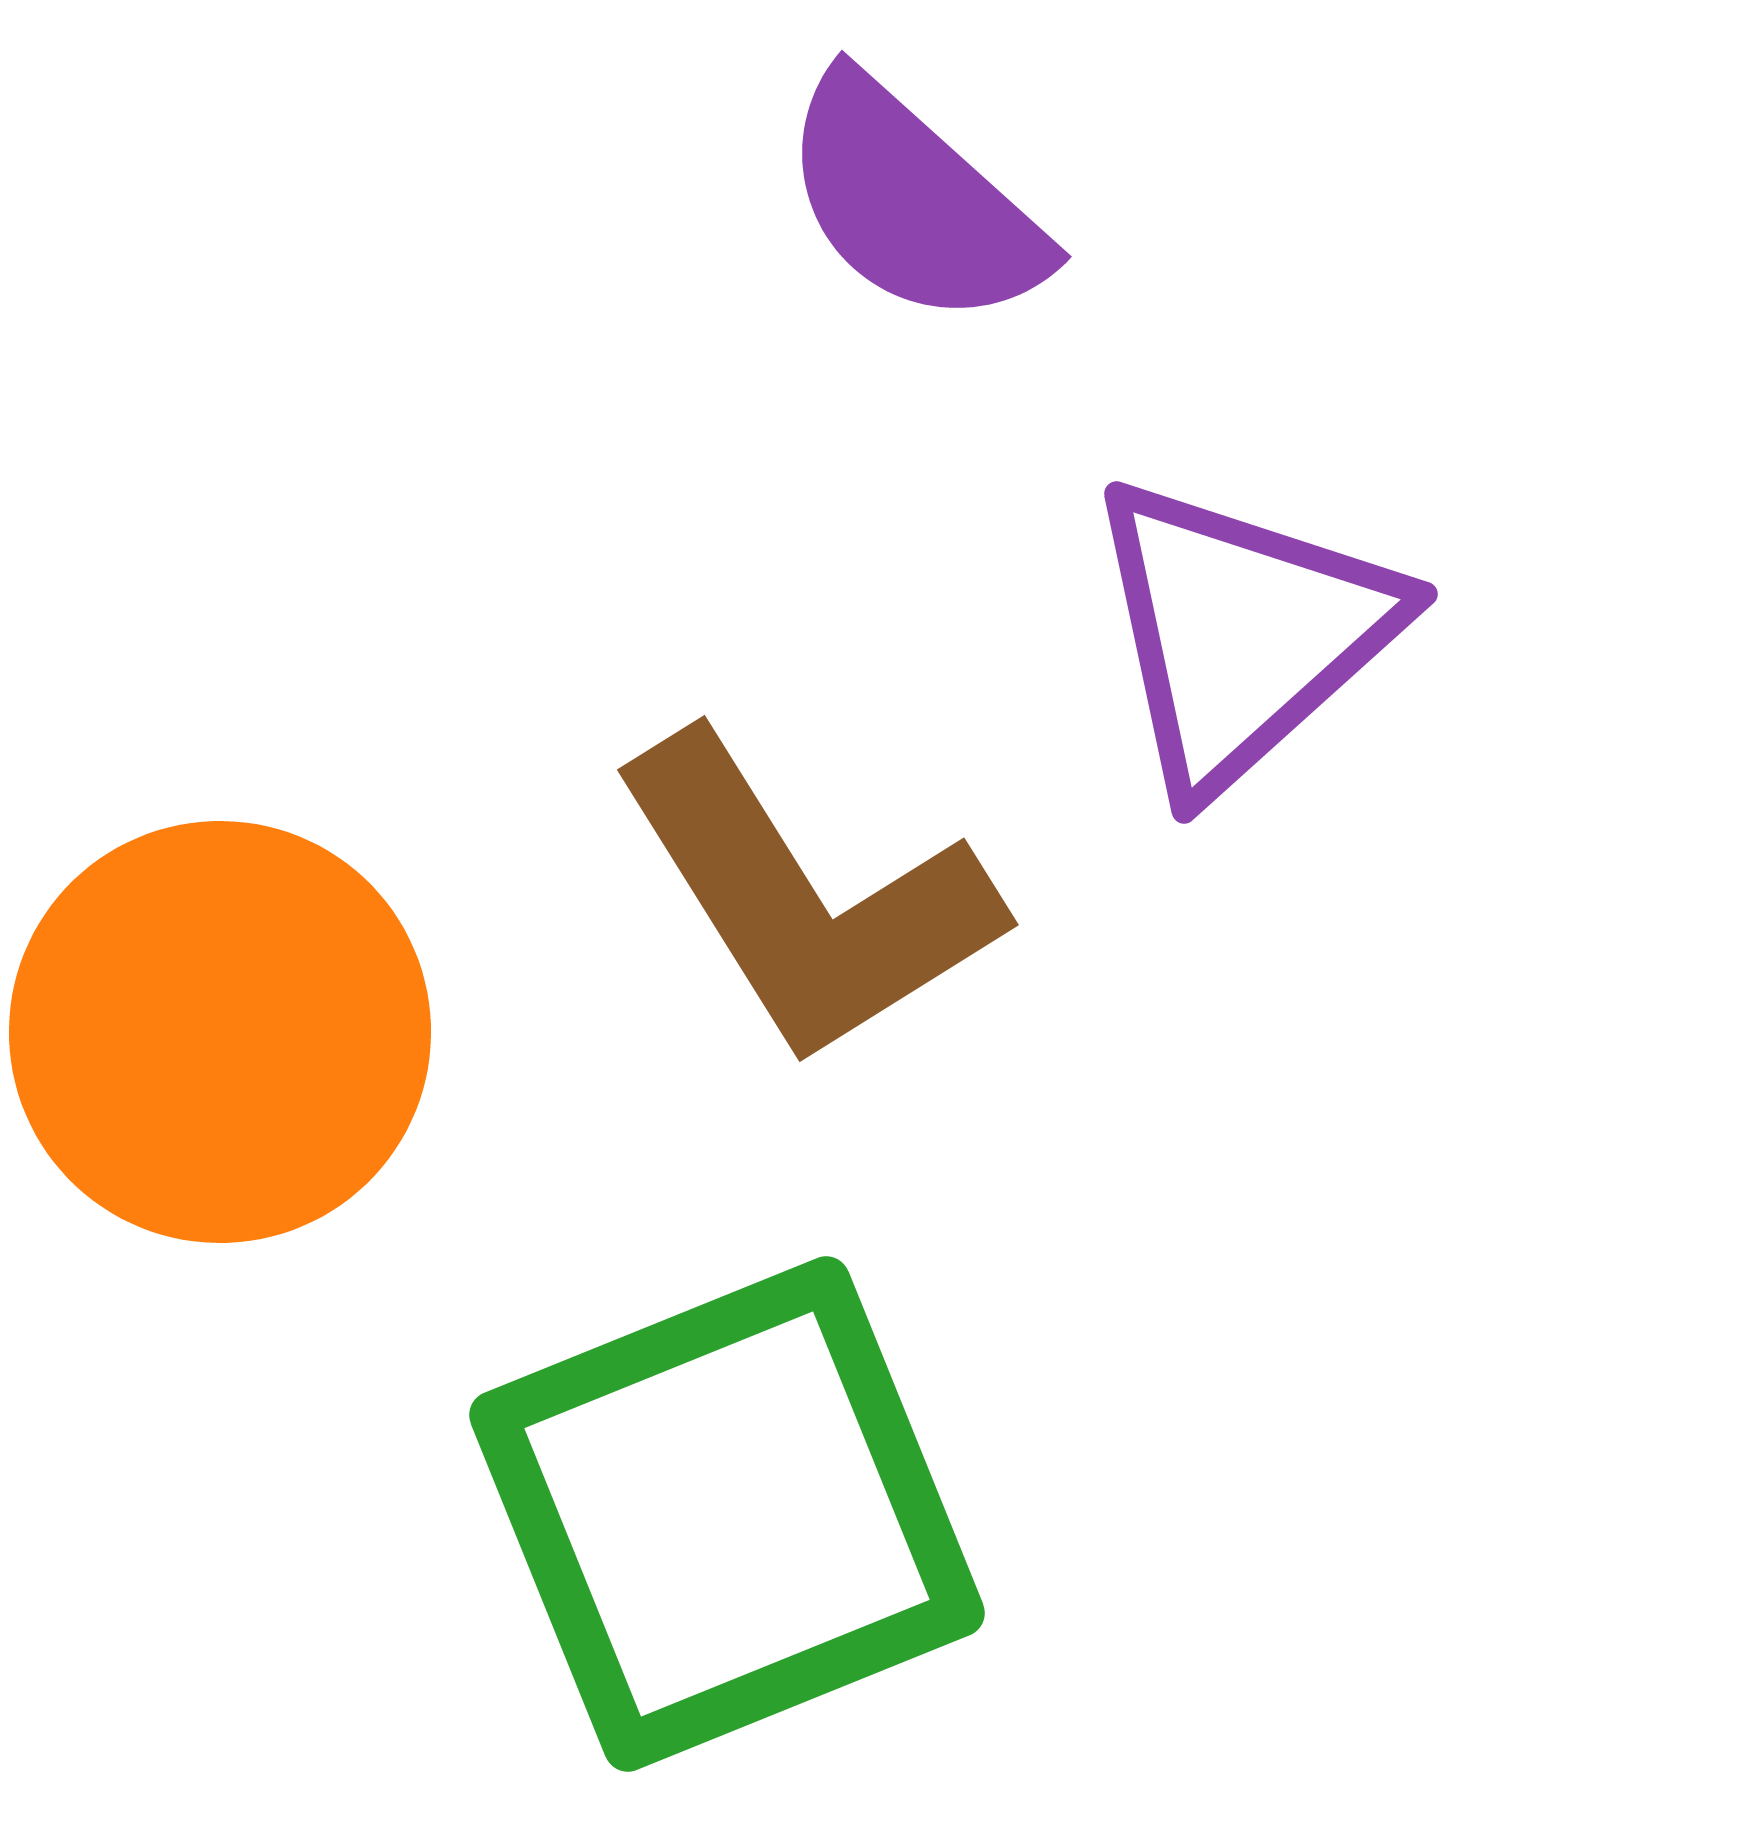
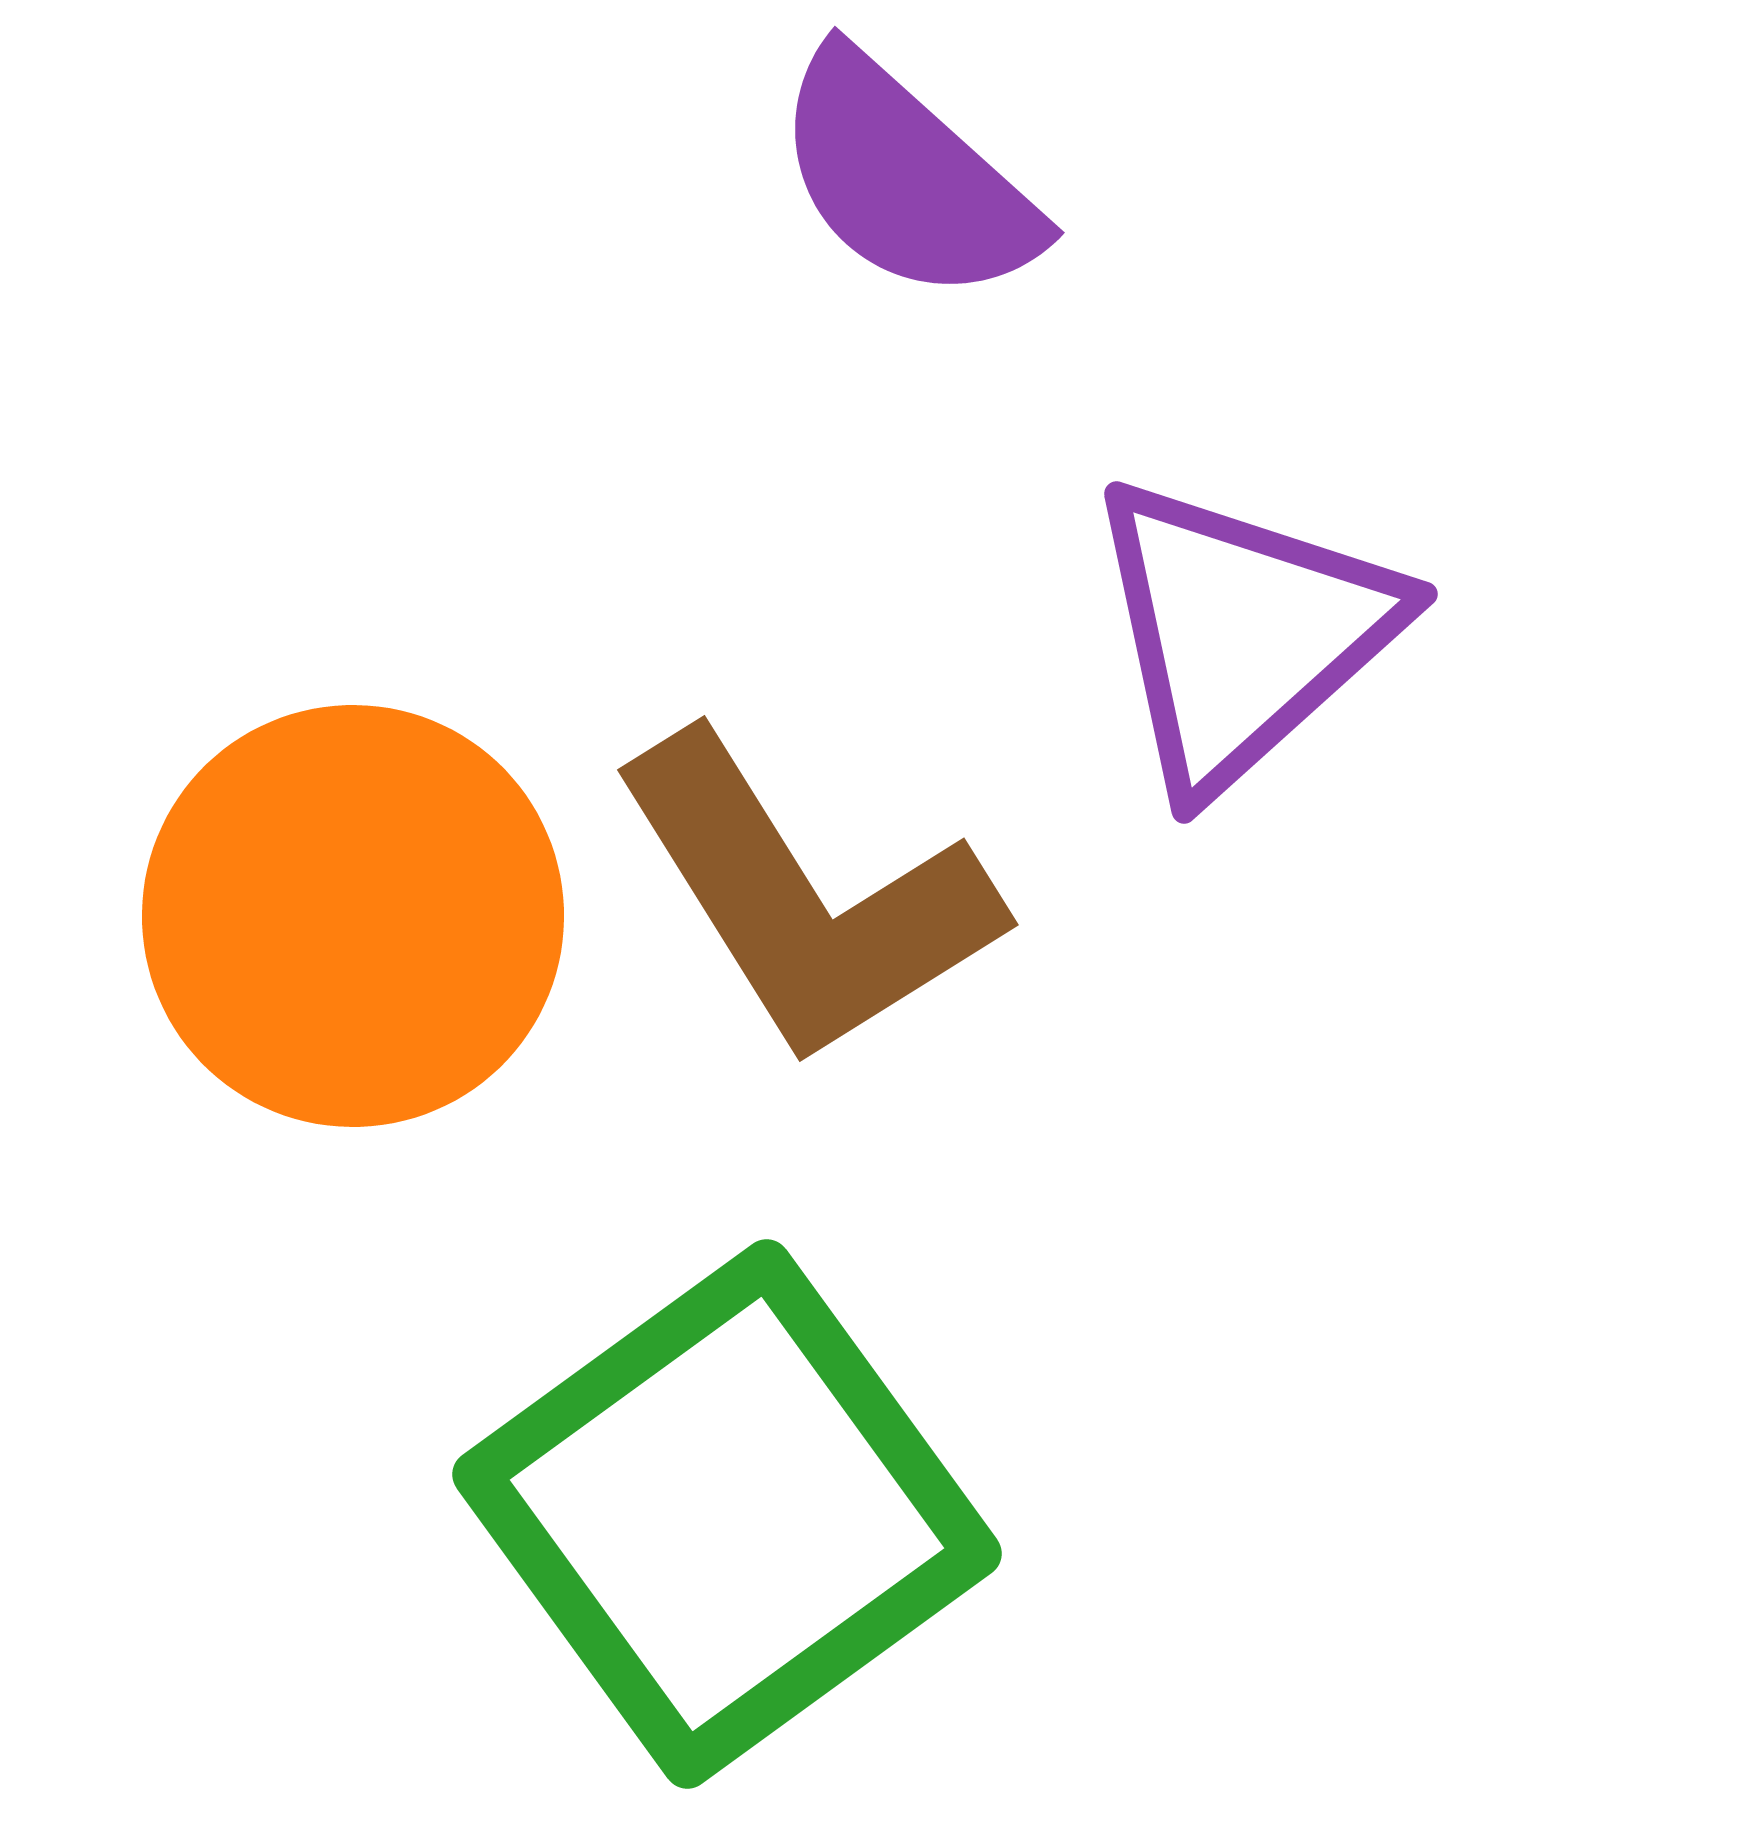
purple semicircle: moved 7 px left, 24 px up
orange circle: moved 133 px right, 116 px up
green square: rotated 14 degrees counterclockwise
